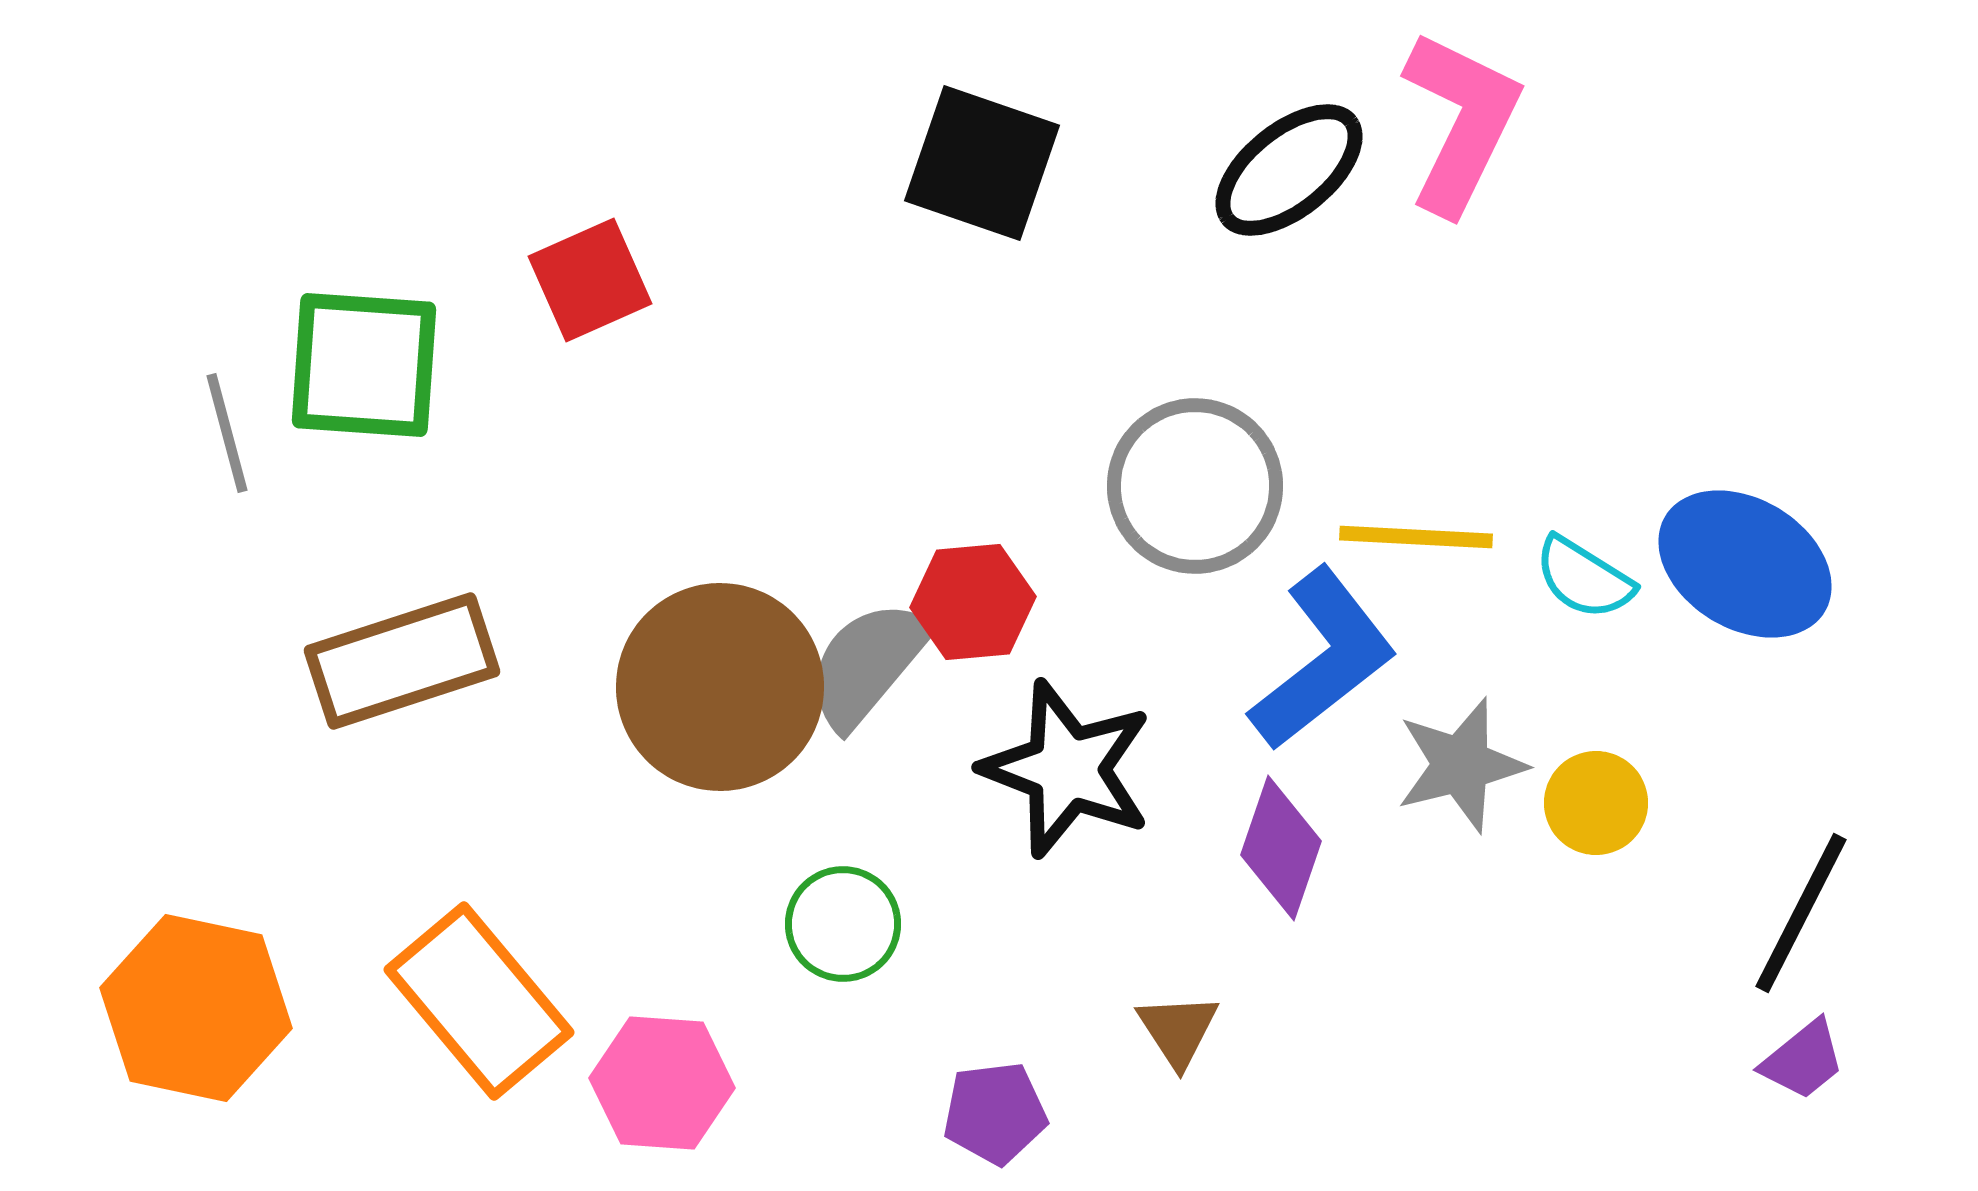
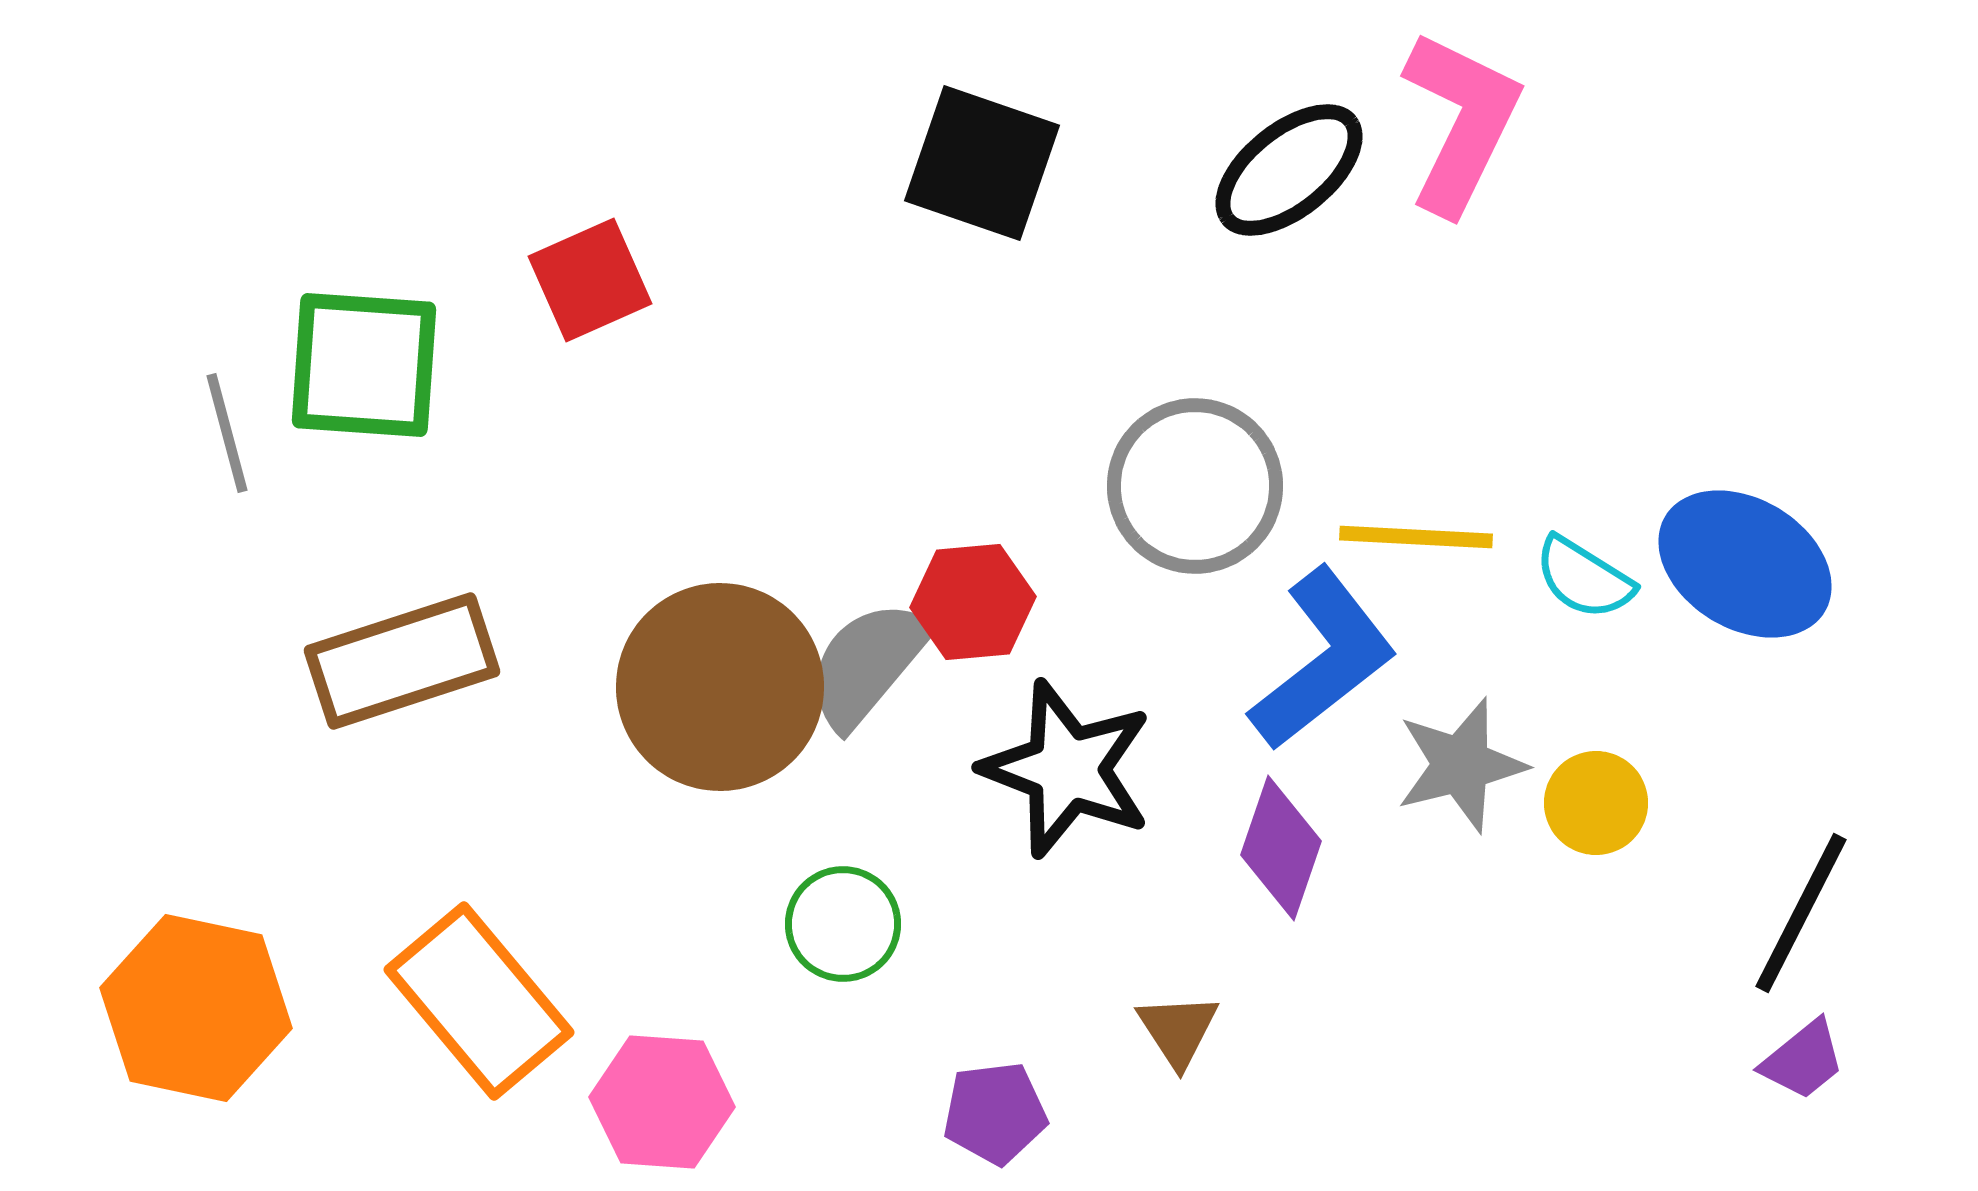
pink hexagon: moved 19 px down
